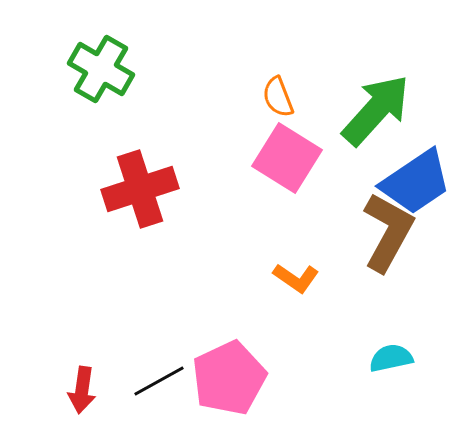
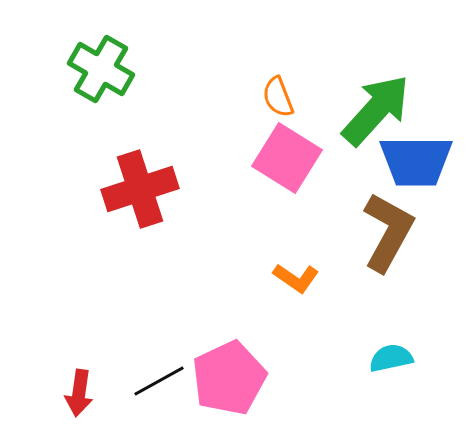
blue trapezoid: moved 21 px up; rotated 34 degrees clockwise
red arrow: moved 3 px left, 3 px down
